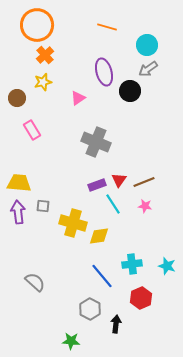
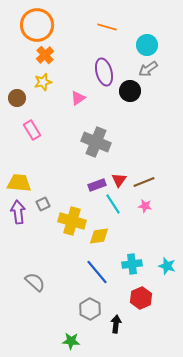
gray square: moved 2 px up; rotated 32 degrees counterclockwise
yellow cross: moved 1 px left, 2 px up
blue line: moved 5 px left, 4 px up
